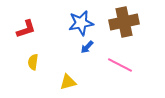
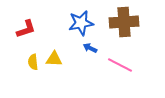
brown cross: rotated 8 degrees clockwise
blue arrow: moved 3 px right, 1 px down; rotated 72 degrees clockwise
yellow semicircle: rotated 14 degrees counterclockwise
yellow triangle: moved 14 px left, 23 px up; rotated 18 degrees clockwise
